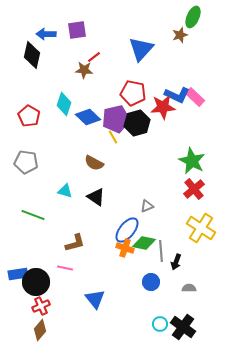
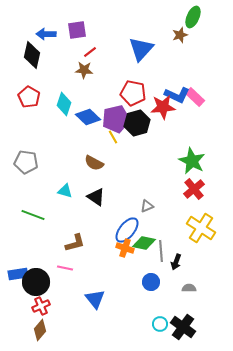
red line at (94, 57): moved 4 px left, 5 px up
red pentagon at (29, 116): moved 19 px up
